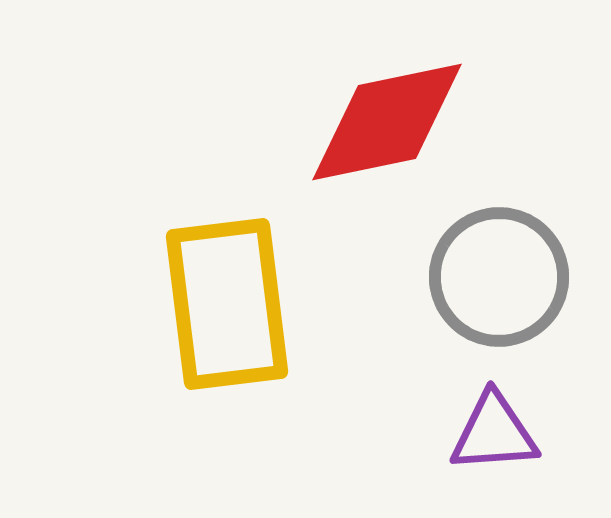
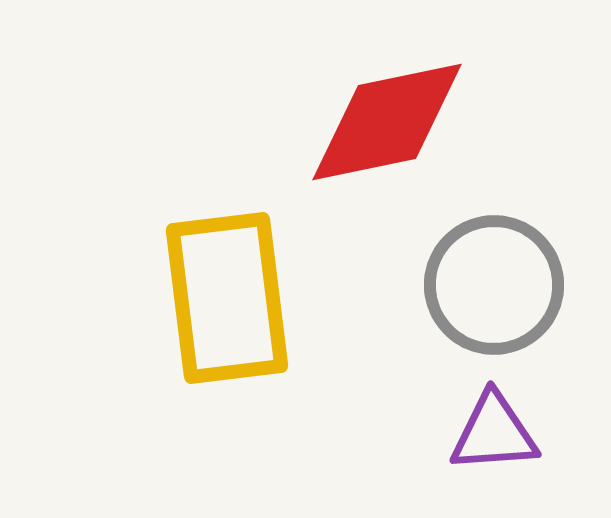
gray circle: moved 5 px left, 8 px down
yellow rectangle: moved 6 px up
